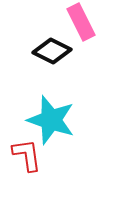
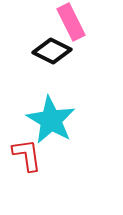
pink rectangle: moved 10 px left
cyan star: rotated 12 degrees clockwise
